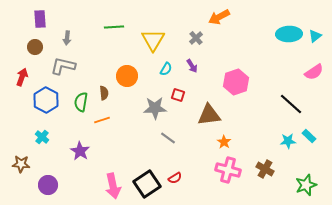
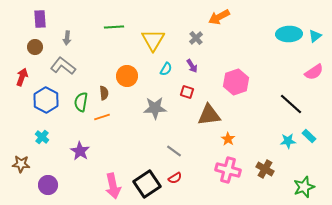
gray L-shape: rotated 25 degrees clockwise
red square: moved 9 px right, 3 px up
orange line: moved 3 px up
gray line: moved 6 px right, 13 px down
orange star: moved 4 px right, 3 px up
green star: moved 2 px left, 2 px down
